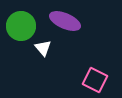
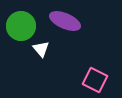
white triangle: moved 2 px left, 1 px down
